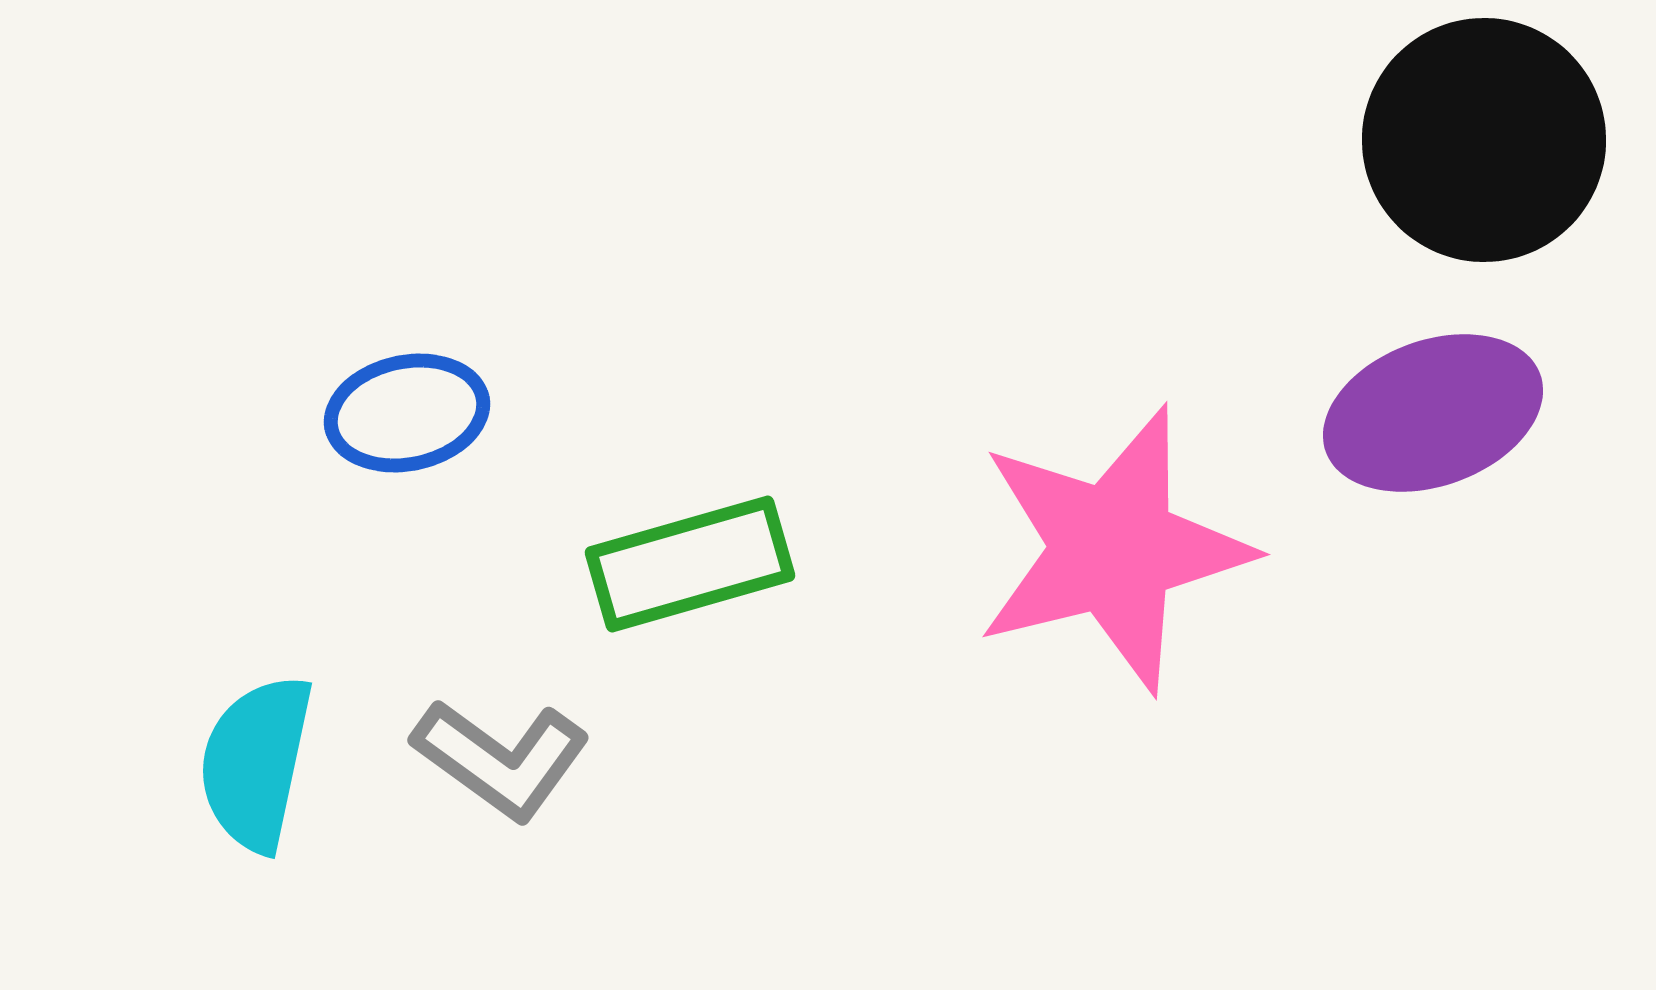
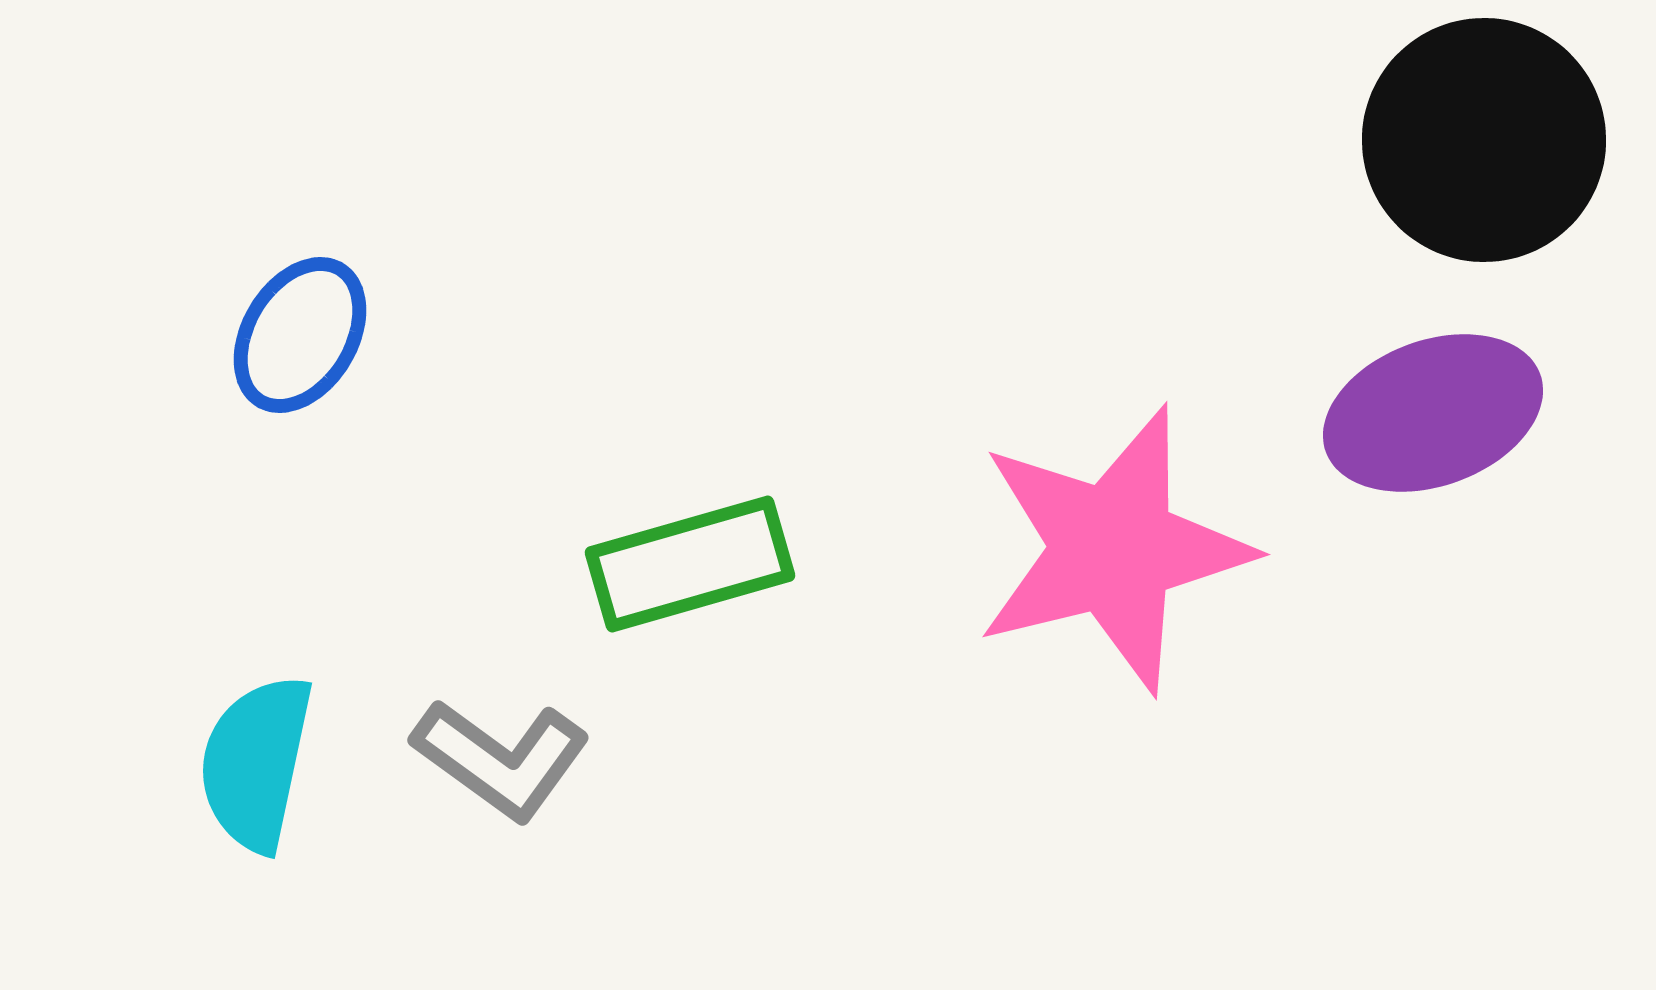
blue ellipse: moved 107 px left, 78 px up; rotated 47 degrees counterclockwise
